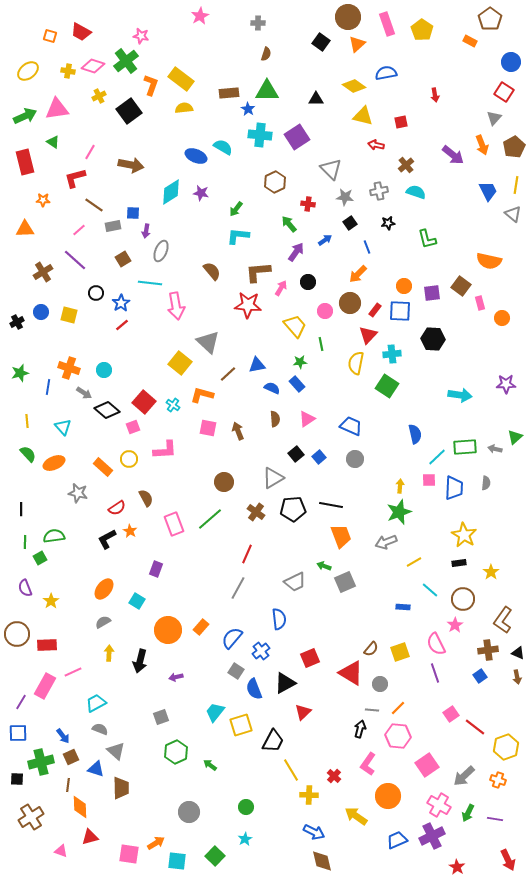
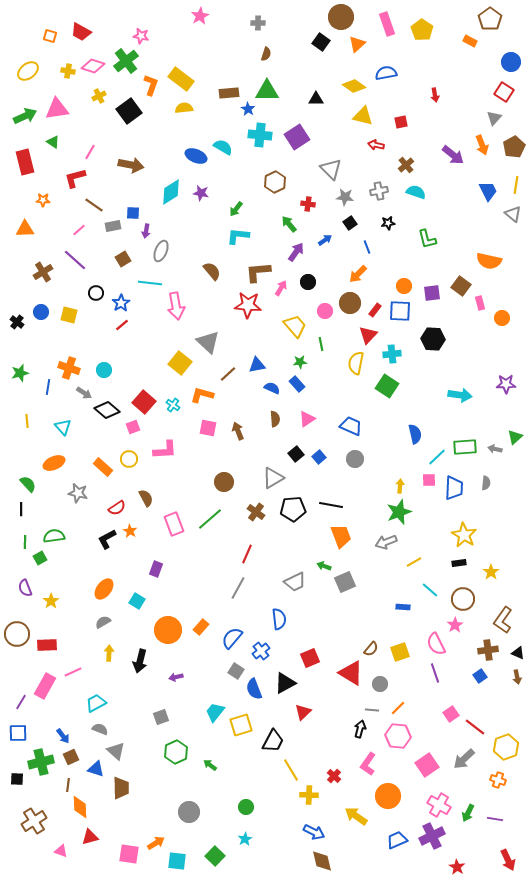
brown circle at (348, 17): moved 7 px left
black cross at (17, 322): rotated 24 degrees counterclockwise
green semicircle at (28, 454): moved 30 px down
gray arrow at (464, 776): moved 17 px up
brown cross at (31, 817): moved 3 px right, 4 px down
